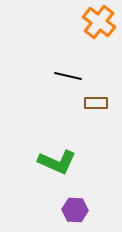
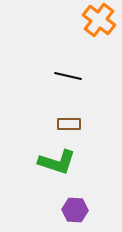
orange cross: moved 2 px up
brown rectangle: moved 27 px left, 21 px down
green L-shape: rotated 6 degrees counterclockwise
